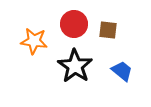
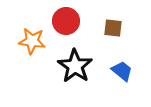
red circle: moved 8 px left, 3 px up
brown square: moved 5 px right, 2 px up
orange star: moved 2 px left
